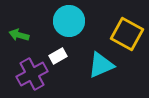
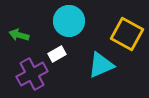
white rectangle: moved 1 px left, 2 px up
